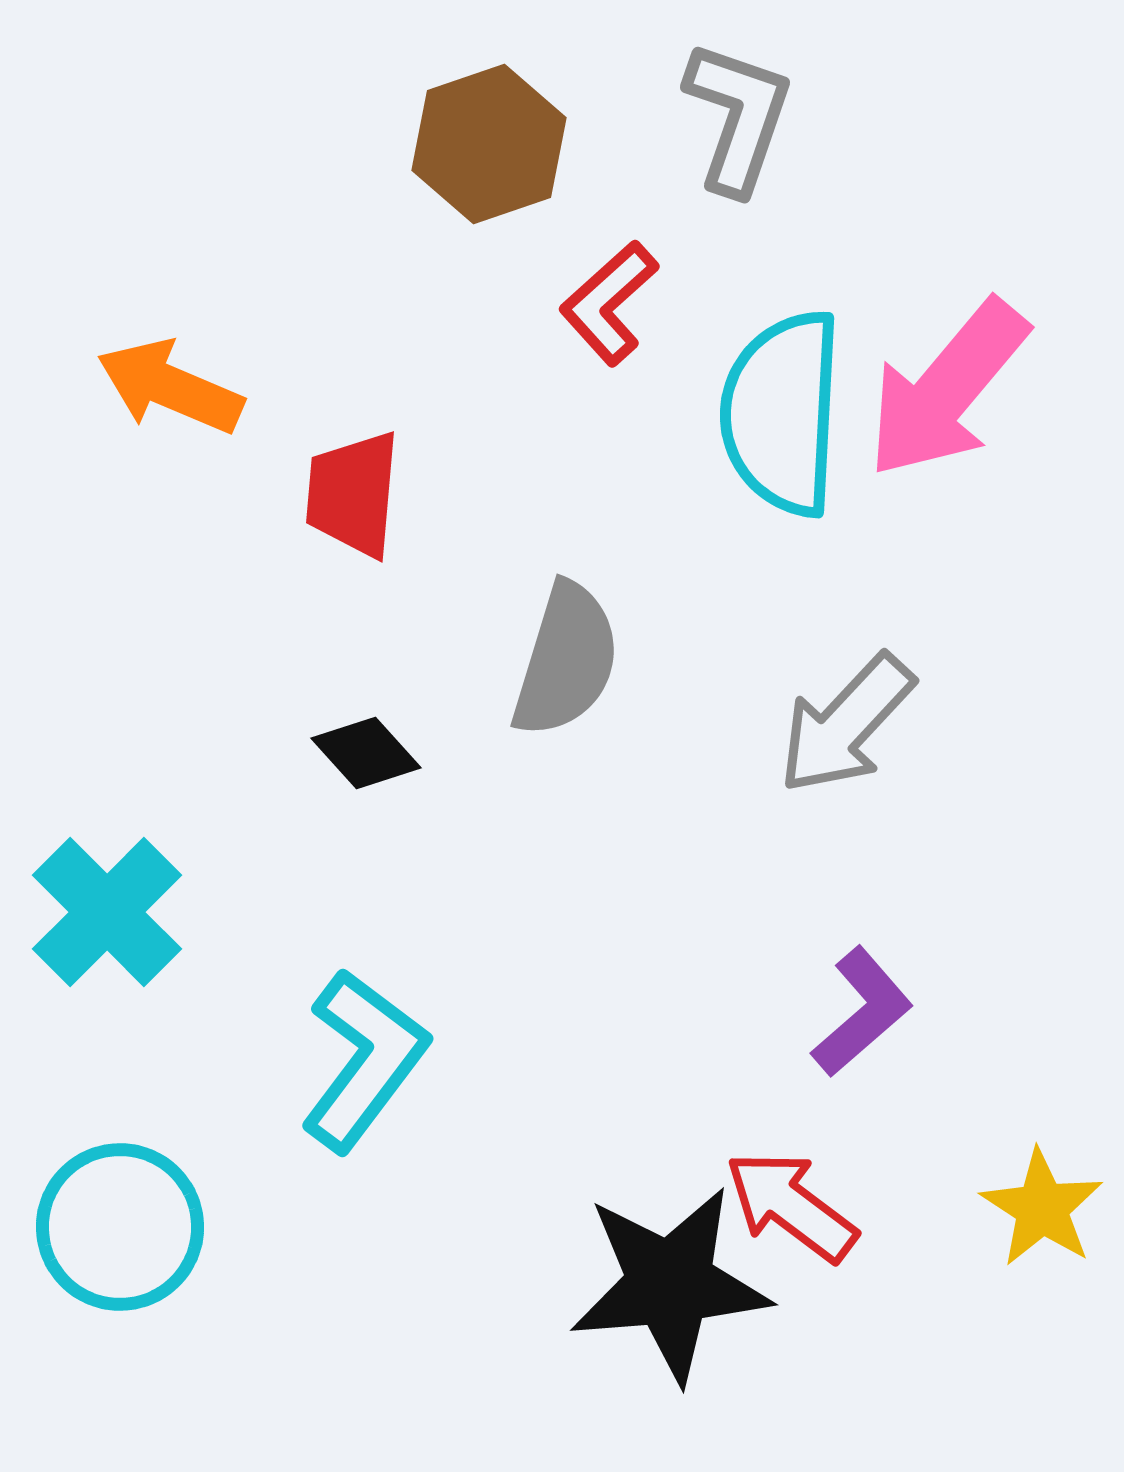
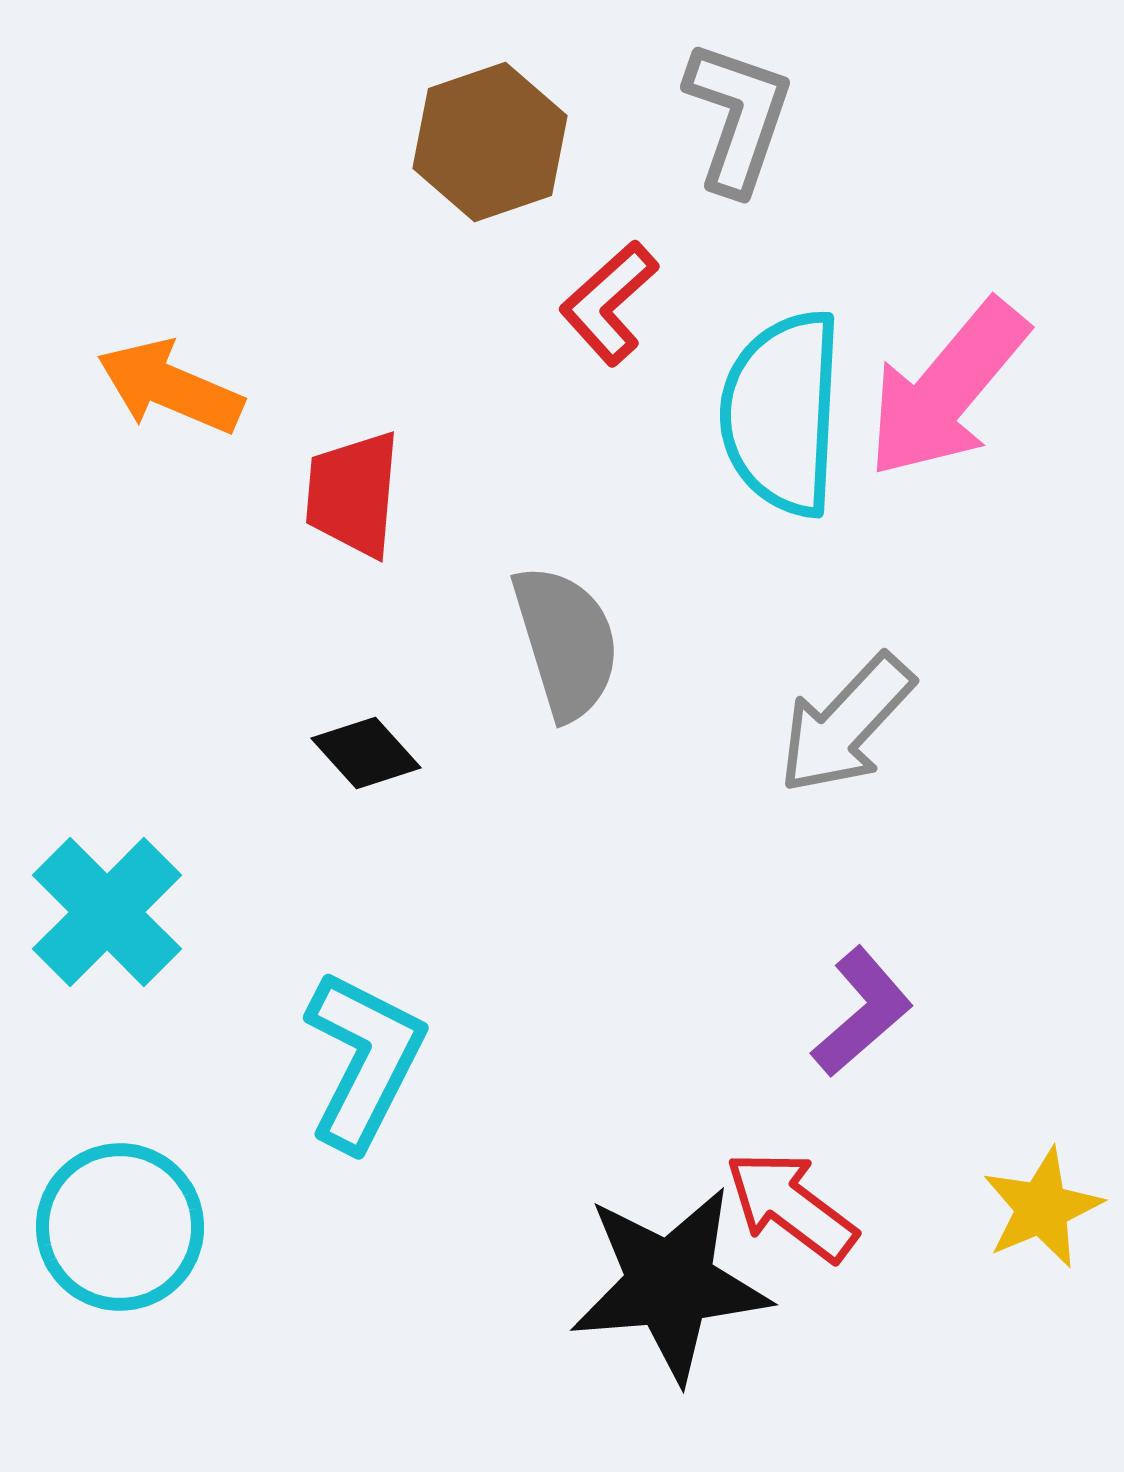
brown hexagon: moved 1 px right, 2 px up
gray semicircle: moved 18 px up; rotated 34 degrees counterclockwise
cyan L-shape: rotated 10 degrees counterclockwise
yellow star: rotated 16 degrees clockwise
